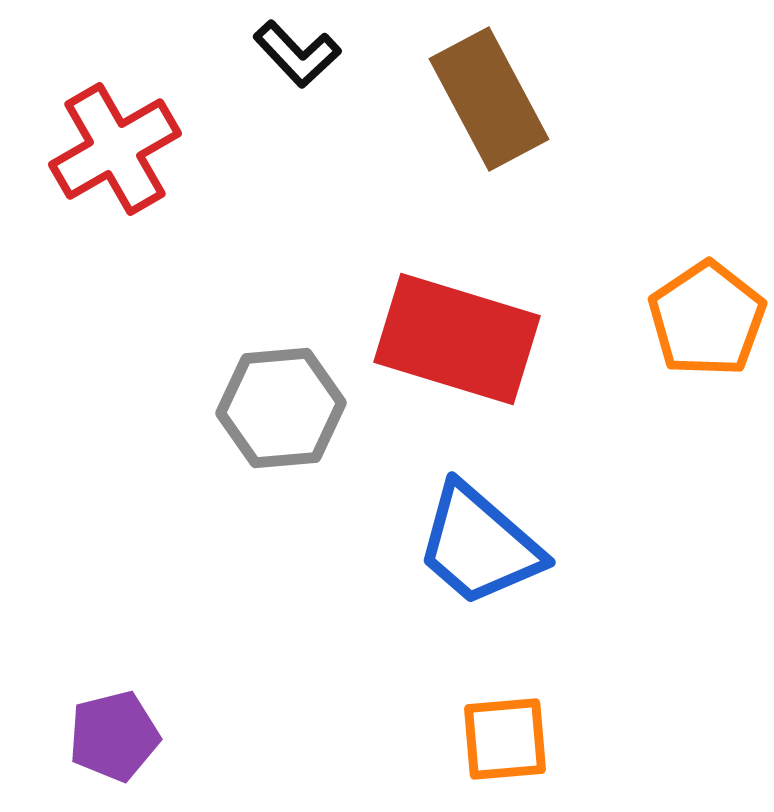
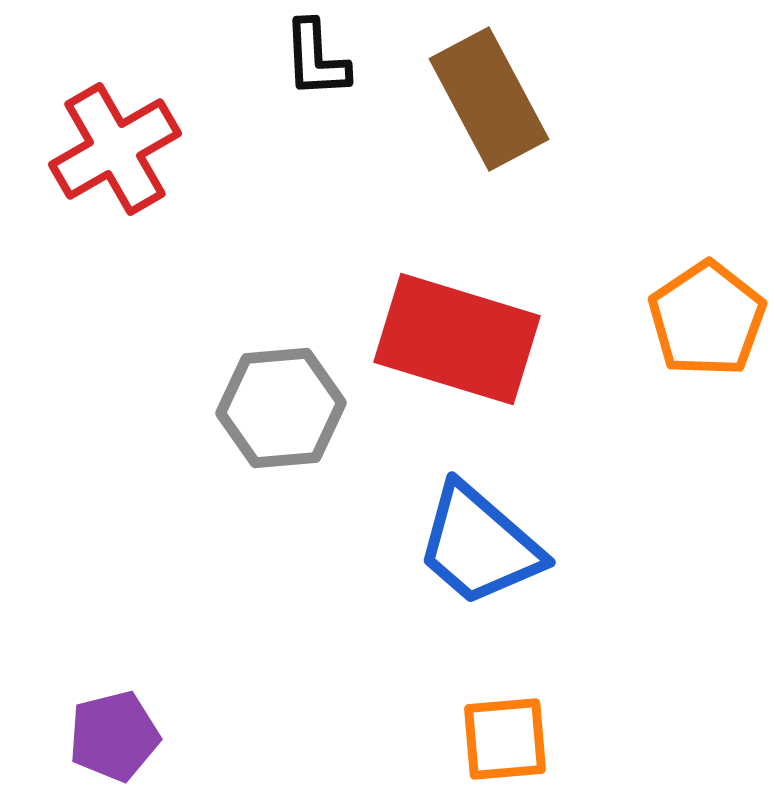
black L-shape: moved 19 px right, 5 px down; rotated 40 degrees clockwise
